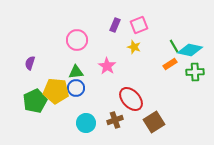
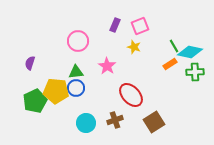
pink square: moved 1 px right, 1 px down
pink circle: moved 1 px right, 1 px down
cyan diamond: moved 2 px down
red ellipse: moved 4 px up
